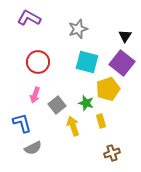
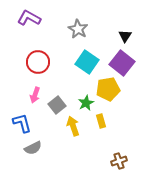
gray star: rotated 24 degrees counterclockwise
cyan square: rotated 20 degrees clockwise
yellow pentagon: rotated 10 degrees clockwise
green star: rotated 28 degrees clockwise
brown cross: moved 7 px right, 8 px down
